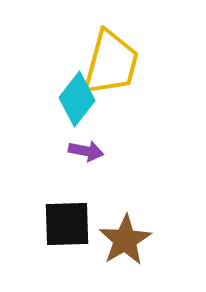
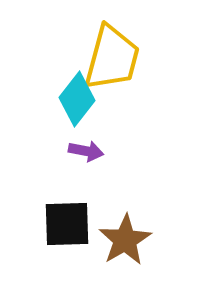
yellow trapezoid: moved 1 px right, 5 px up
